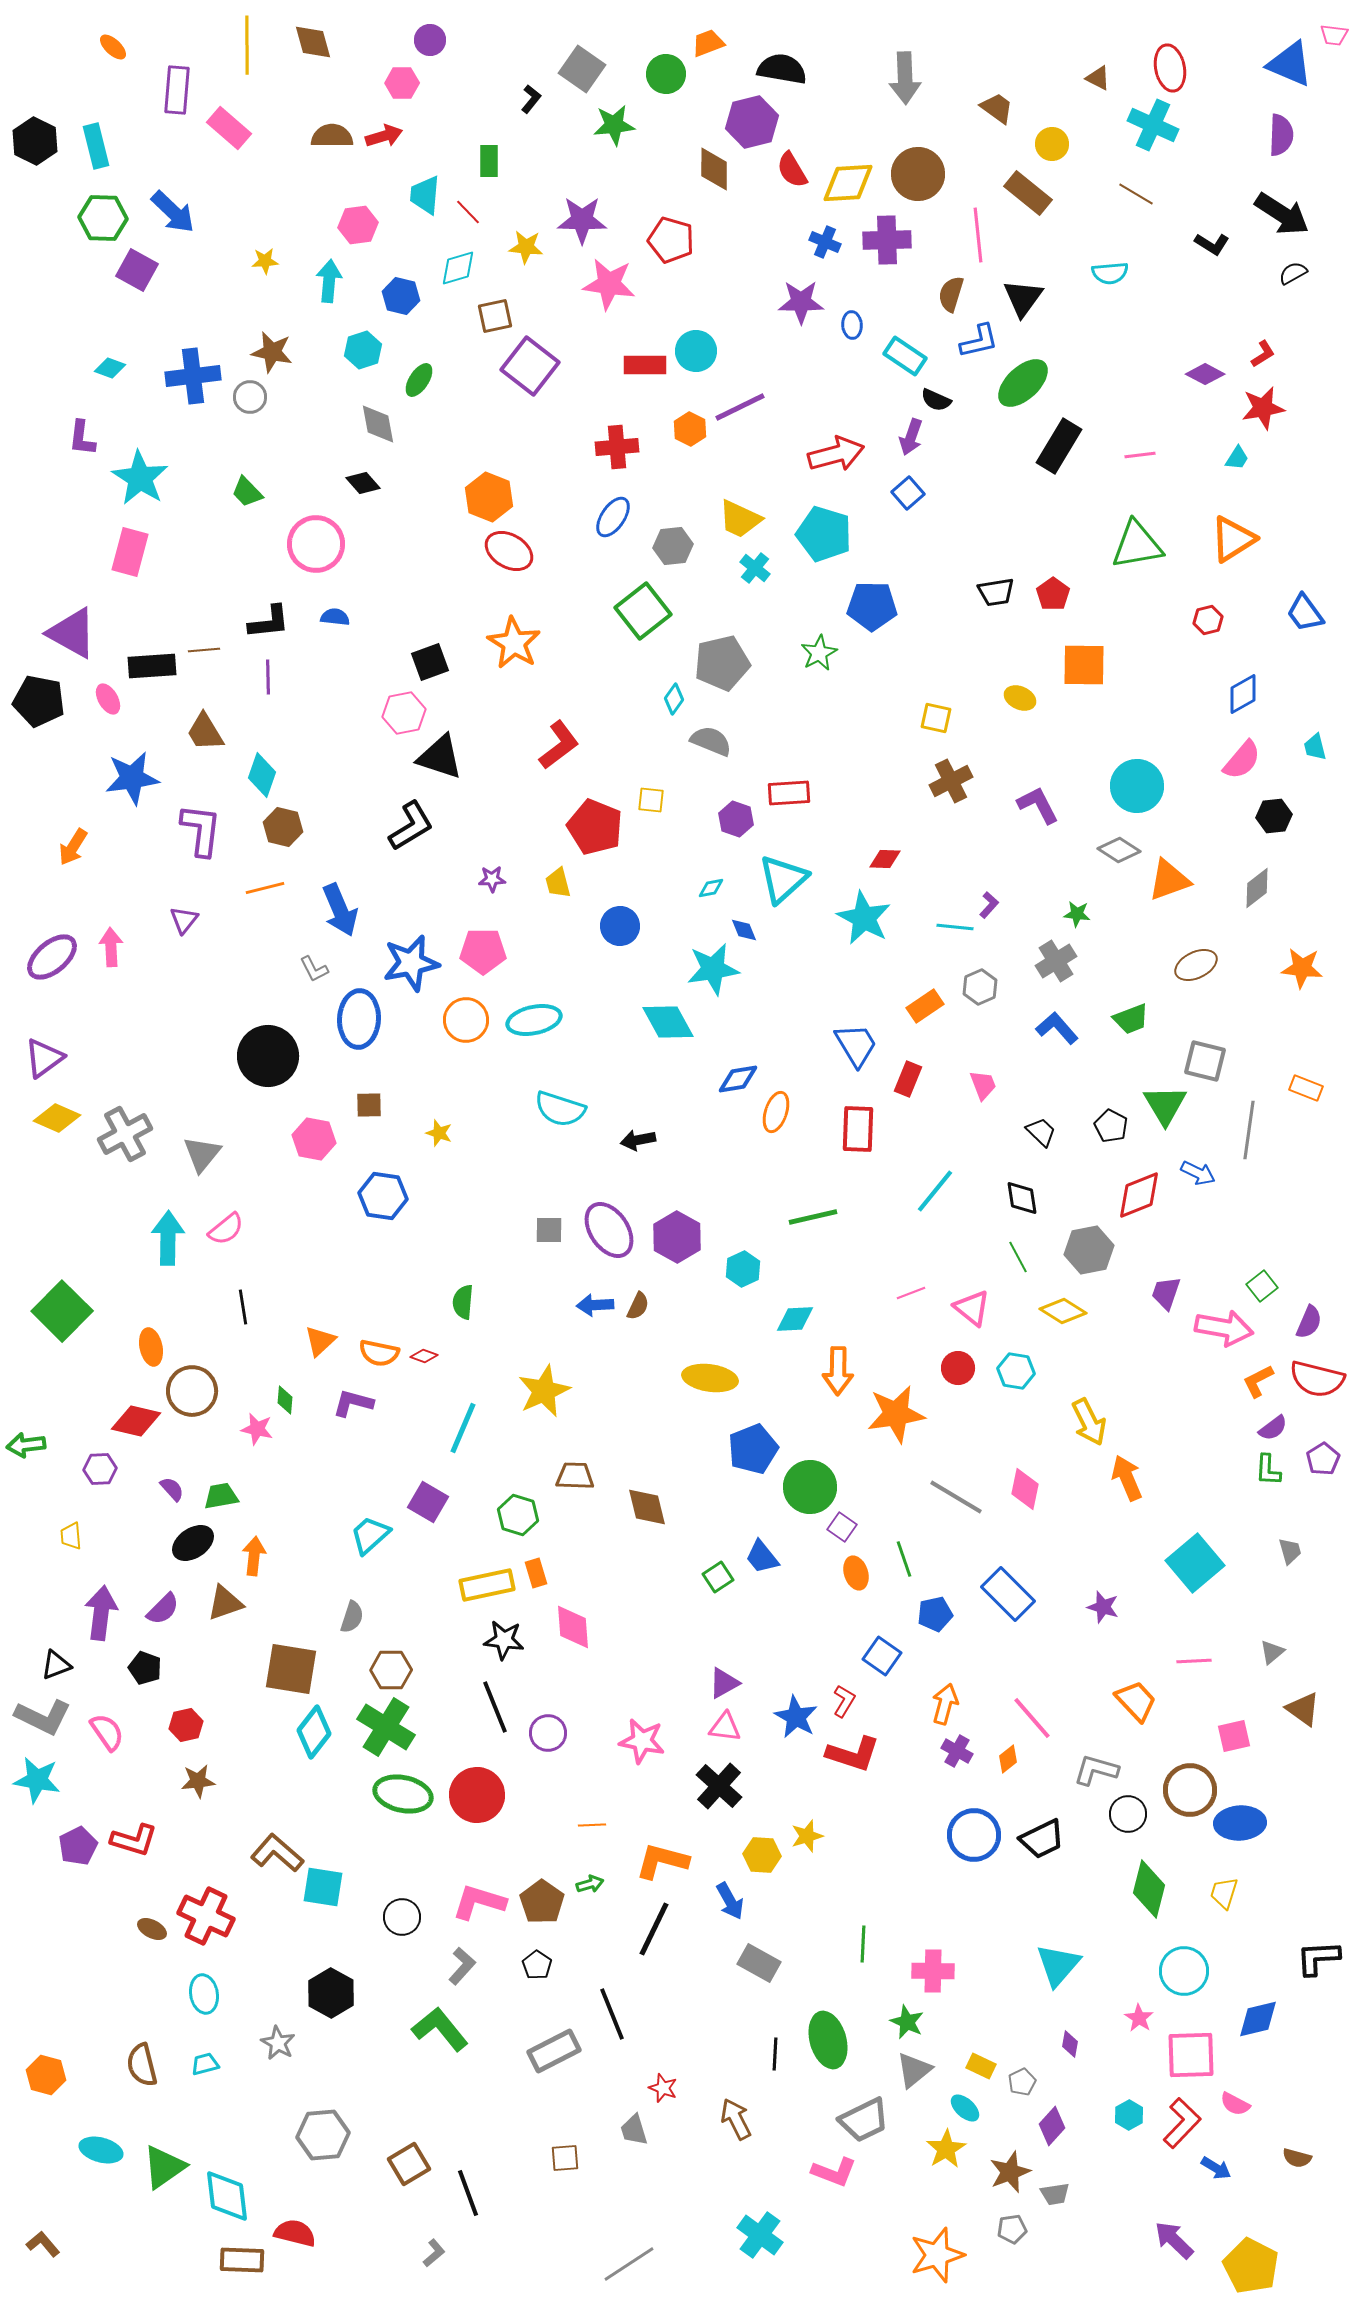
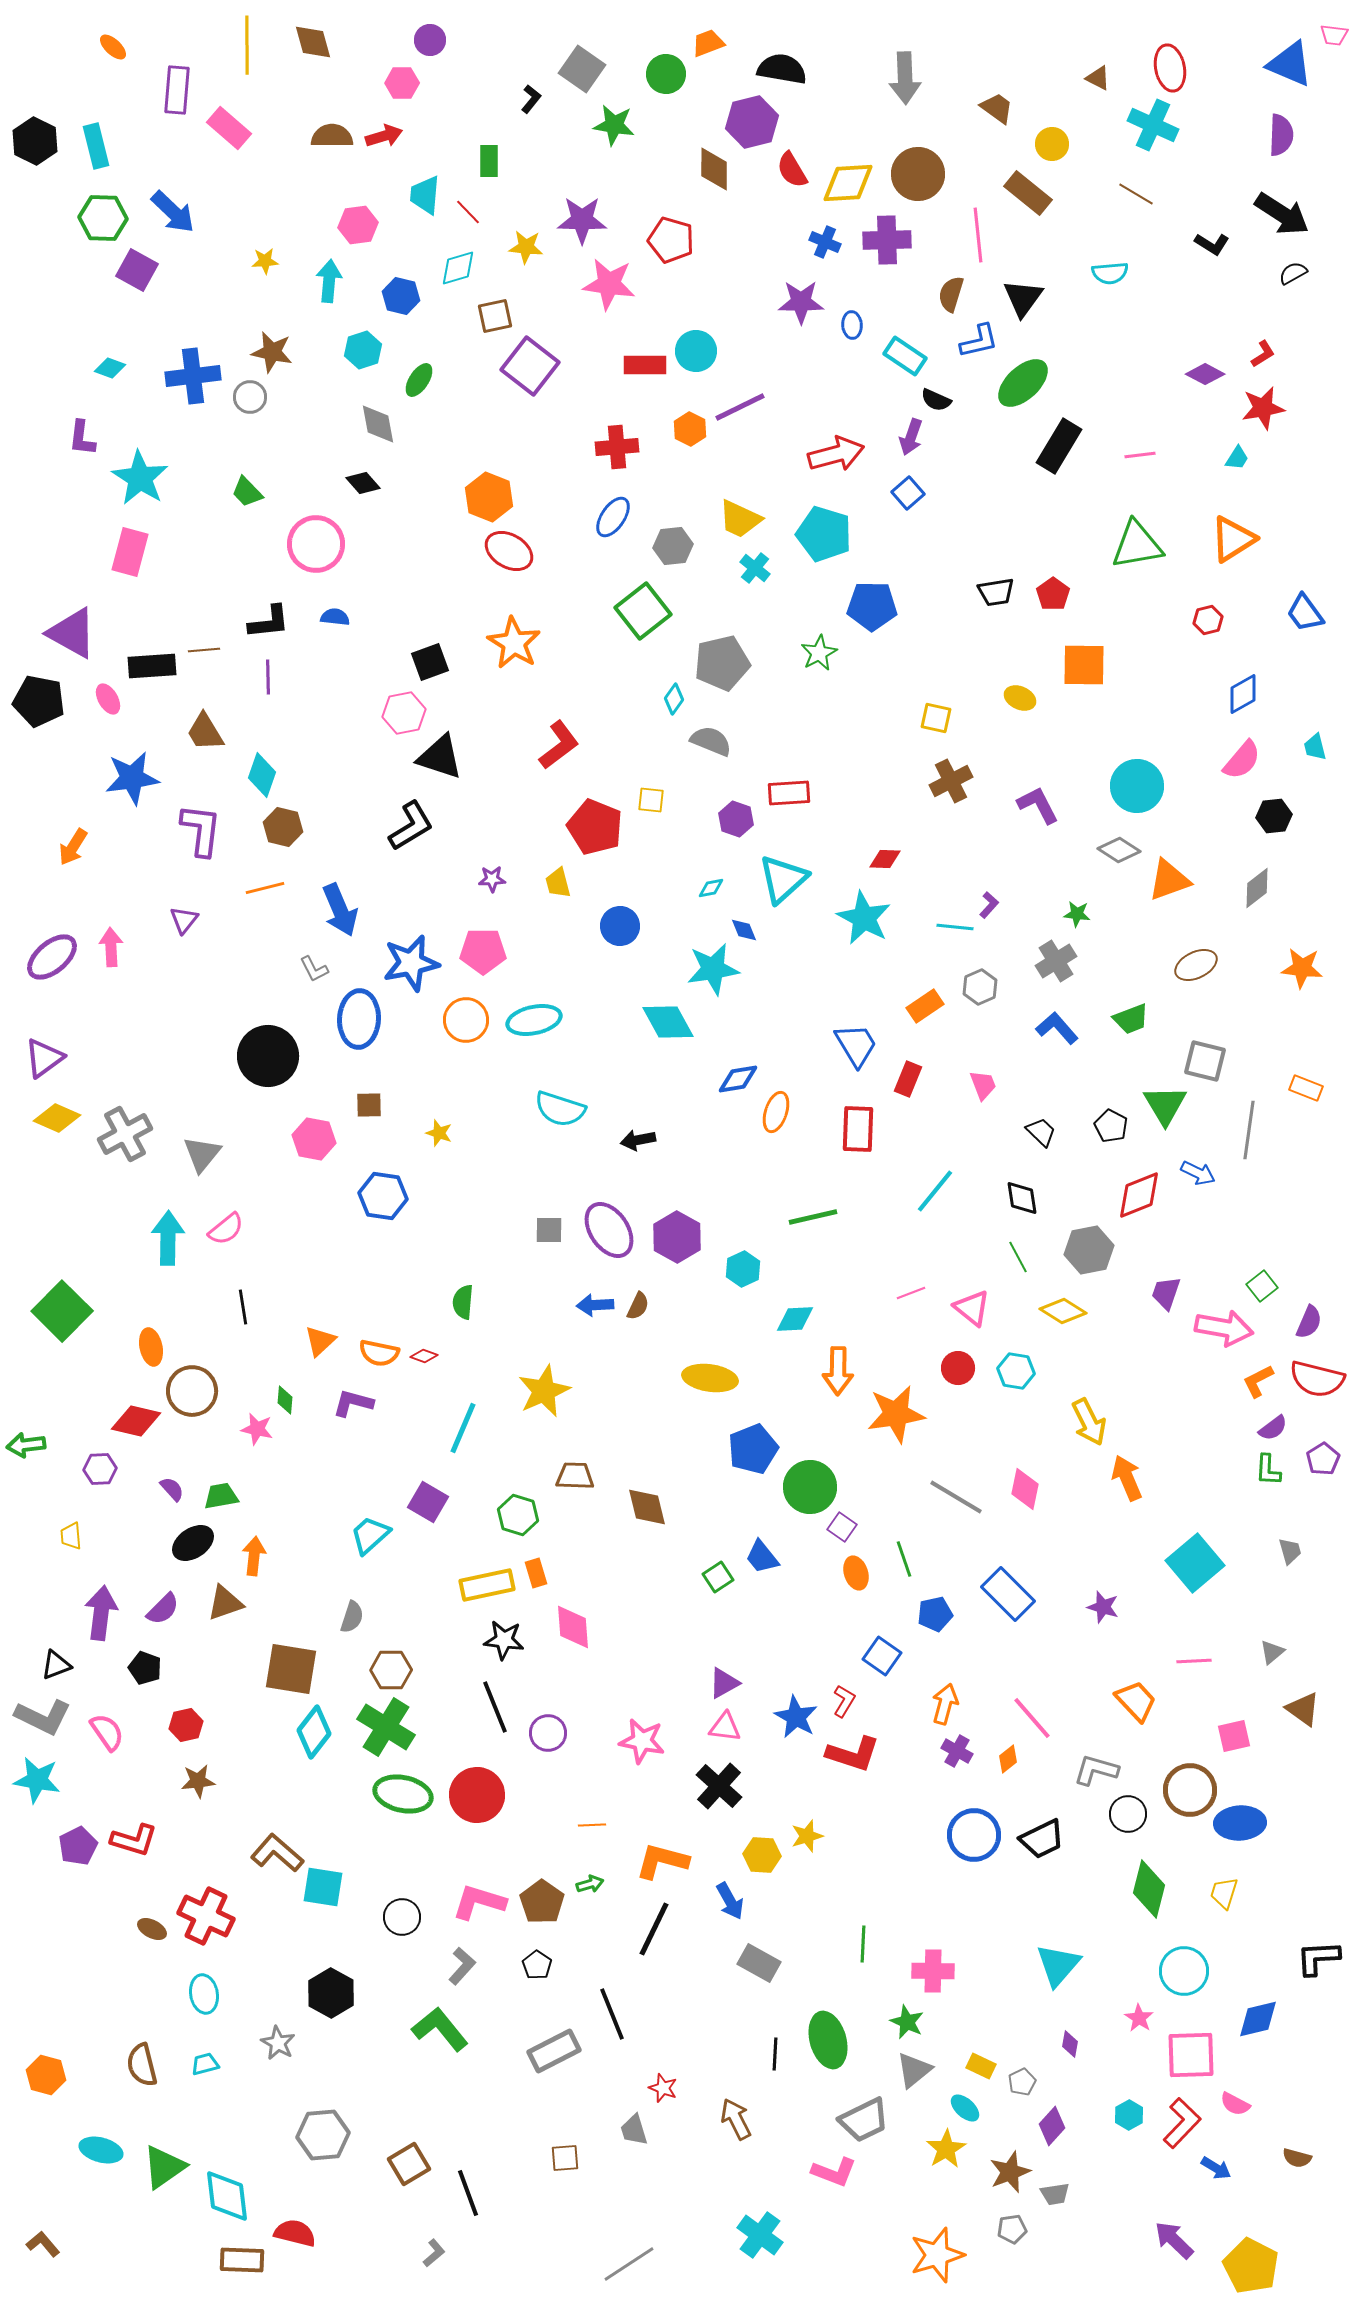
green star at (614, 125): rotated 15 degrees clockwise
